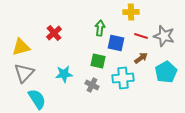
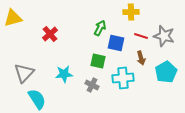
green arrow: rotated 21 degrees clockwise
red cross: moved 4 px left, 1 px down
yellow triangle: moved 8 px left, 29 px up
brown arrow: rotated 112 degrees clockwise
